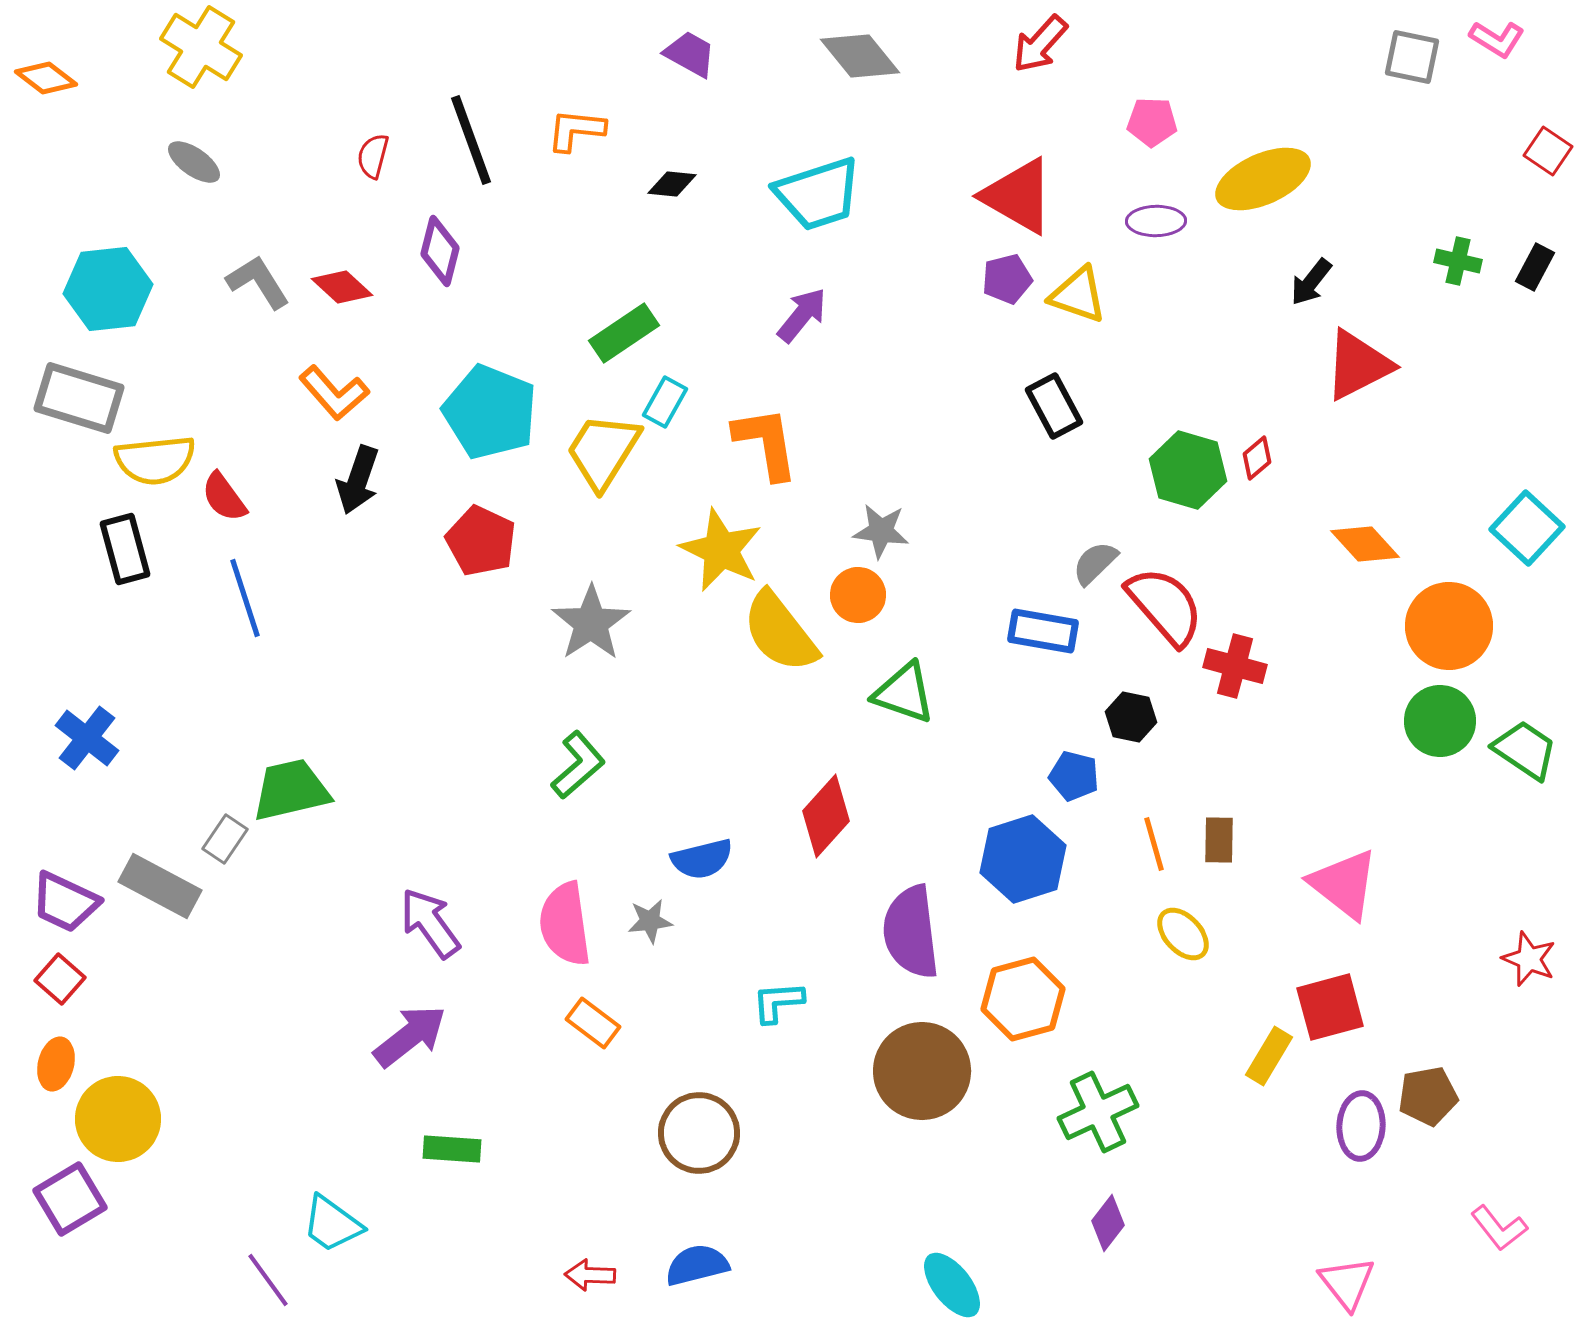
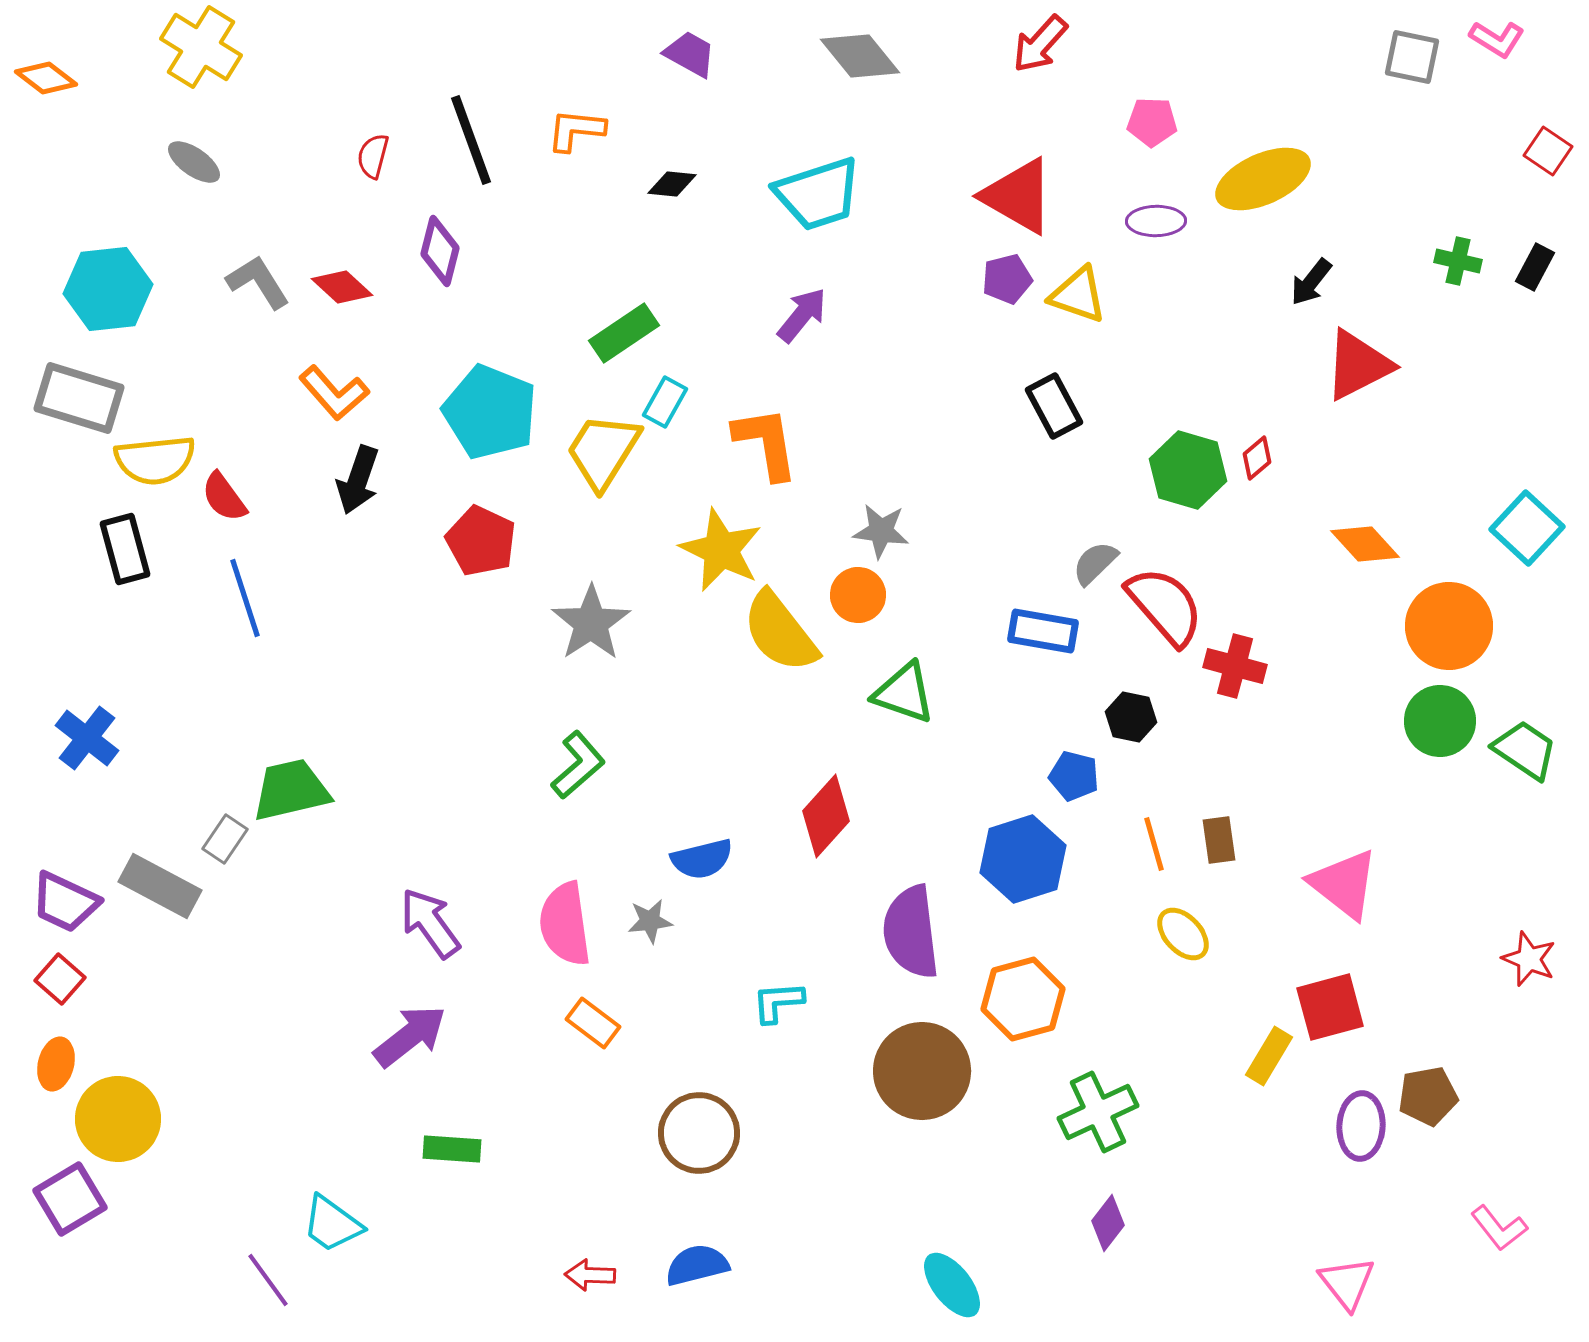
brown rectangle at (1219, 840): rotated 9 degrees counterclockwise
